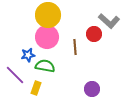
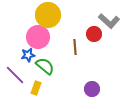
pink circle: moved 9 px left
green semicircle: rotated 30 degrees clockwise
